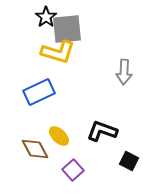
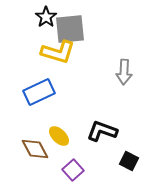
gray square: moved 3 px right
